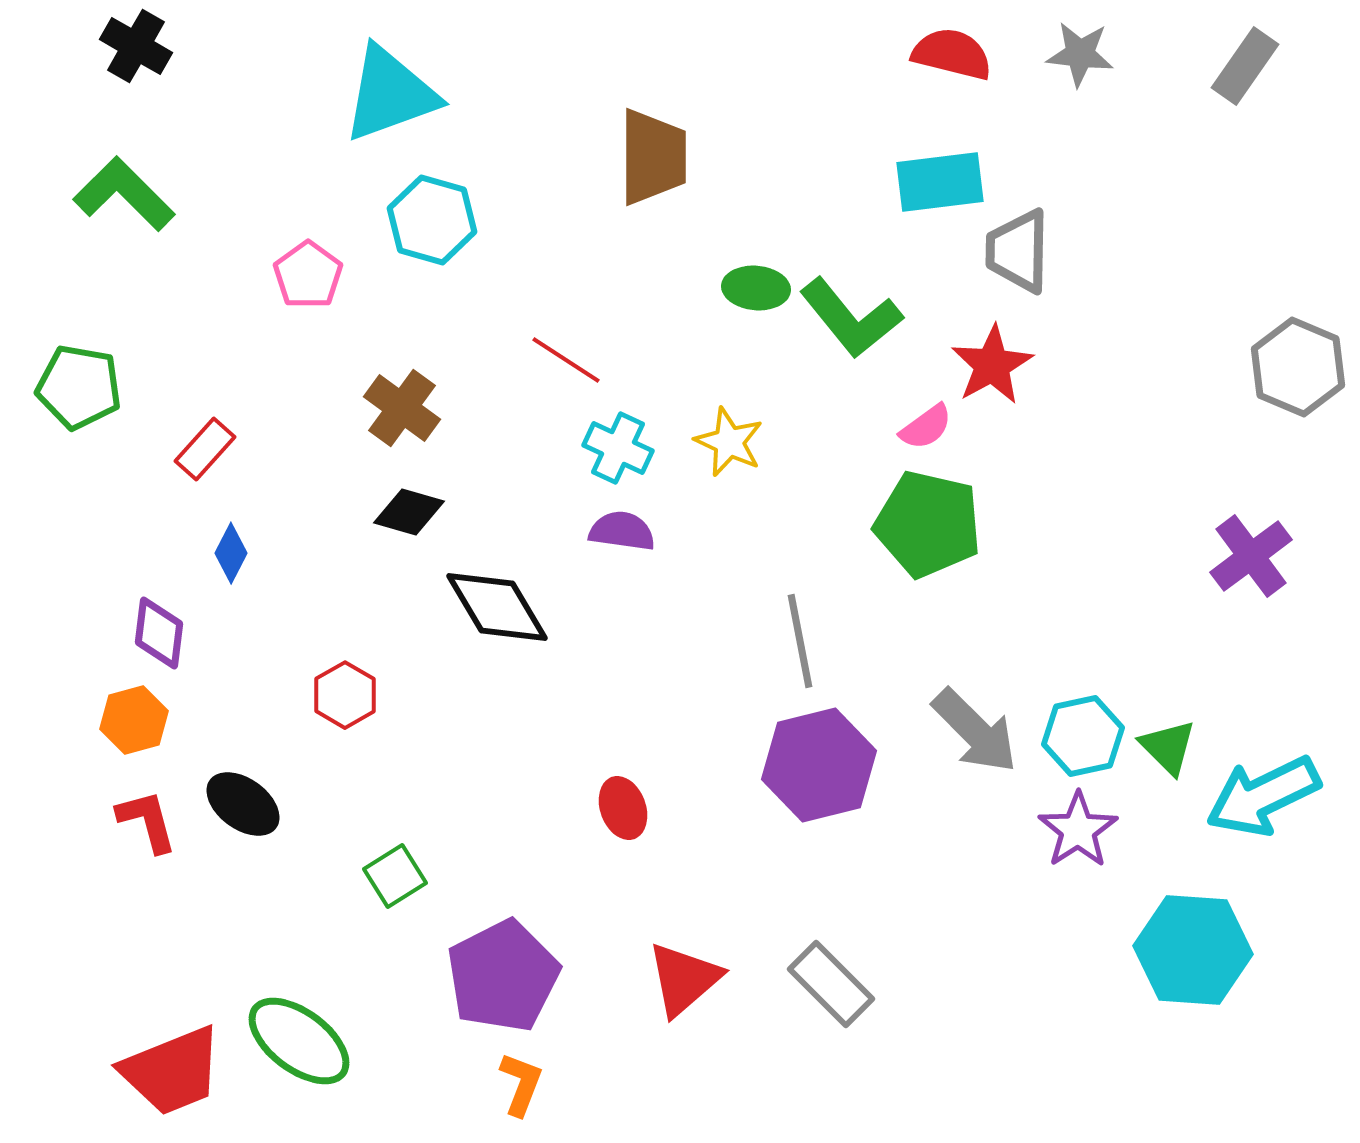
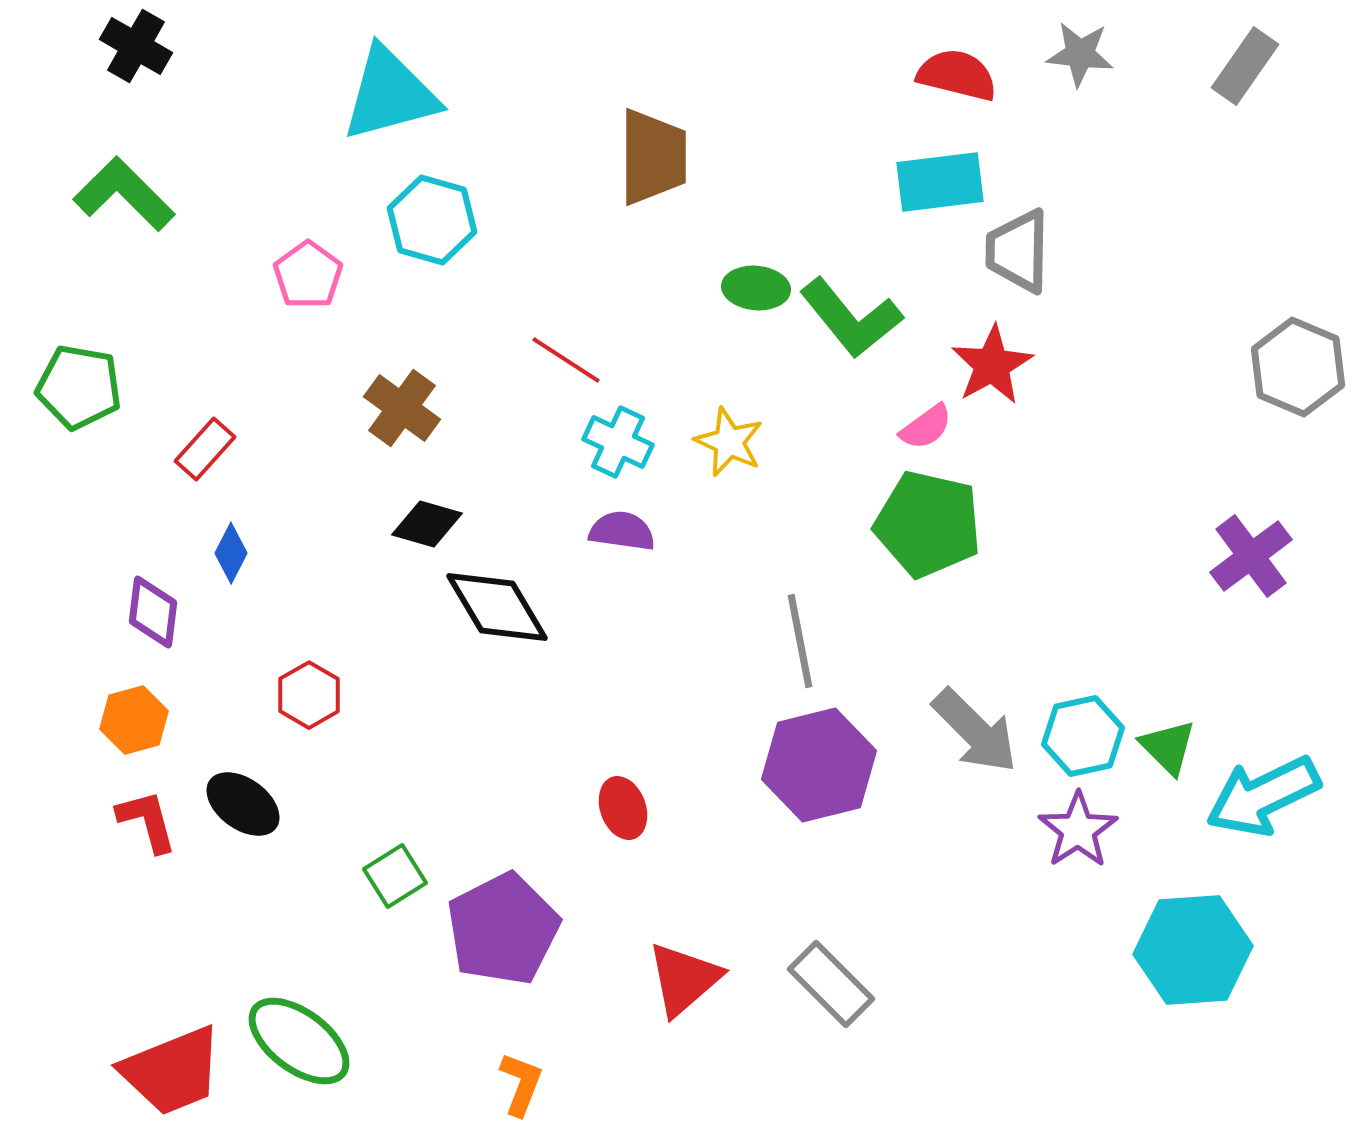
red semicircle at (952, 54): moved 5 px right, 21 px down
cyan triangle at (390, 94): rotated 5 degrees clockwise
cyan cross at (618, 448): moved 6 px up
black diamond at (409, 512): moved 18 px right, 12 px down
purple diamond at (159, 633): moved 6 px left, 21 px up
red hexagon at (345, 695): moved 36 px left
cyan hexagon at (1193, 950): rotated 8 degrees counterclockwise
purple pentagon at (503, 976): moved 47 px up
